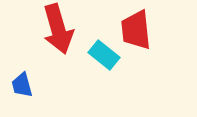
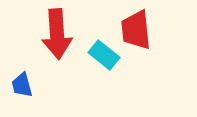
red arrow: moved 1 px left, 5 px down; rotated 12 degrees clockwise
